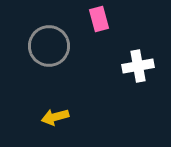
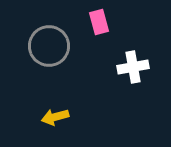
pink rectangle: moved 3 px down
white cross: moved 5 px left, 1 px down
